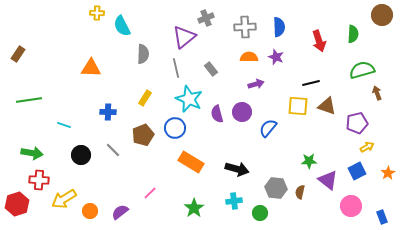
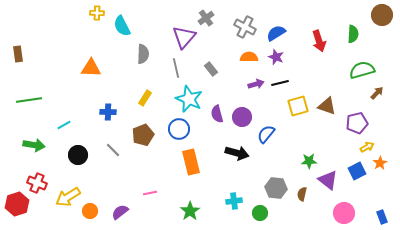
gray cross at (206, 18): rotated 14 degrees counterclockwise
gray cross at (245, 27): rotated 30 degrees clockwise
blue semicircle at (279, 27): moved 3 px left, 6 px down; rotated 120 degrees counterclockwise
purple triangle at (184, 37): rotated 10 degrees counterclockwise
brown rectangle at (18, 54): rotated 42 degrees counterclockwise
black line at (311, 83): moved 31 px left
brown arrow at (377, 93): rotated 64 degrees clockwise
yellow square at (298, 106): rotated 20 degrees counterclockwise
purple circle at (242, 112): moved 5 px down
cyan line at (64, 125): rotated 48 degrees counterclockwise
blue circle at (175, 128): moved 4 px right, 1 px down
blue semicircle at (268, 128): moved 2 px left, 6 px down
green arrow at (32, 153): moved 2 px right, 8 px up
black circle at (81, 155): moved 3 px left
orange rectangle at (191, 162): rotated 45 degrees clockwise
black arrow at (237, 169): moved 16 px up
orange star at (388, 173): moved 8 px left, 10 px up
red cross at (39, 180): moved 2 px left, 3 px down; rotated 18 degrees clockwise
brown semicircle at (300, 192): moved 2 px right, 2 px down
pink line at (150, 193): rotated 32 degrees clockwise
yellow arrow at (64, 199): moved 4 px right, 2 px up
pink circle at (351, 206): moved 7 px left, 7 px down
green star at (194, 208): moved 4 px left, 3 px down
